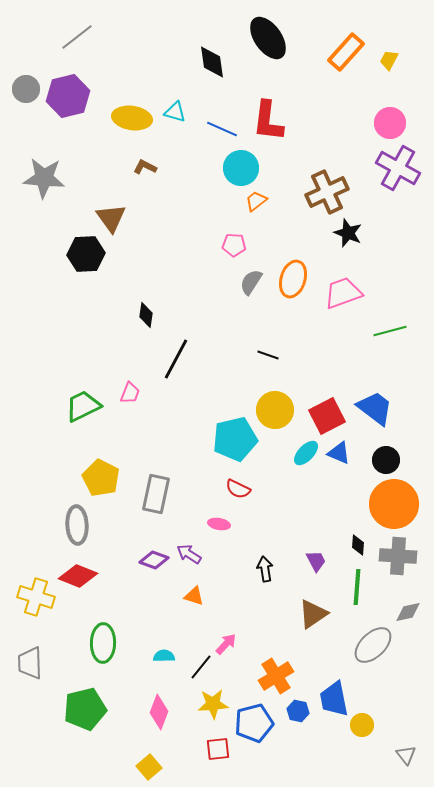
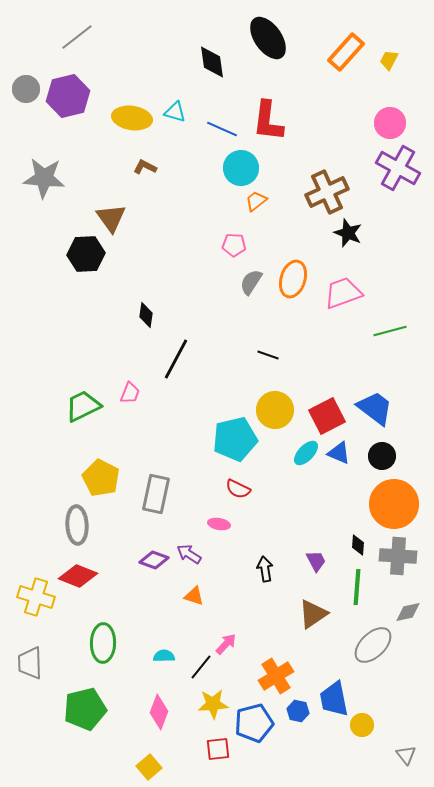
black circle at (386, 460): moved 4 px left, 4 px up
